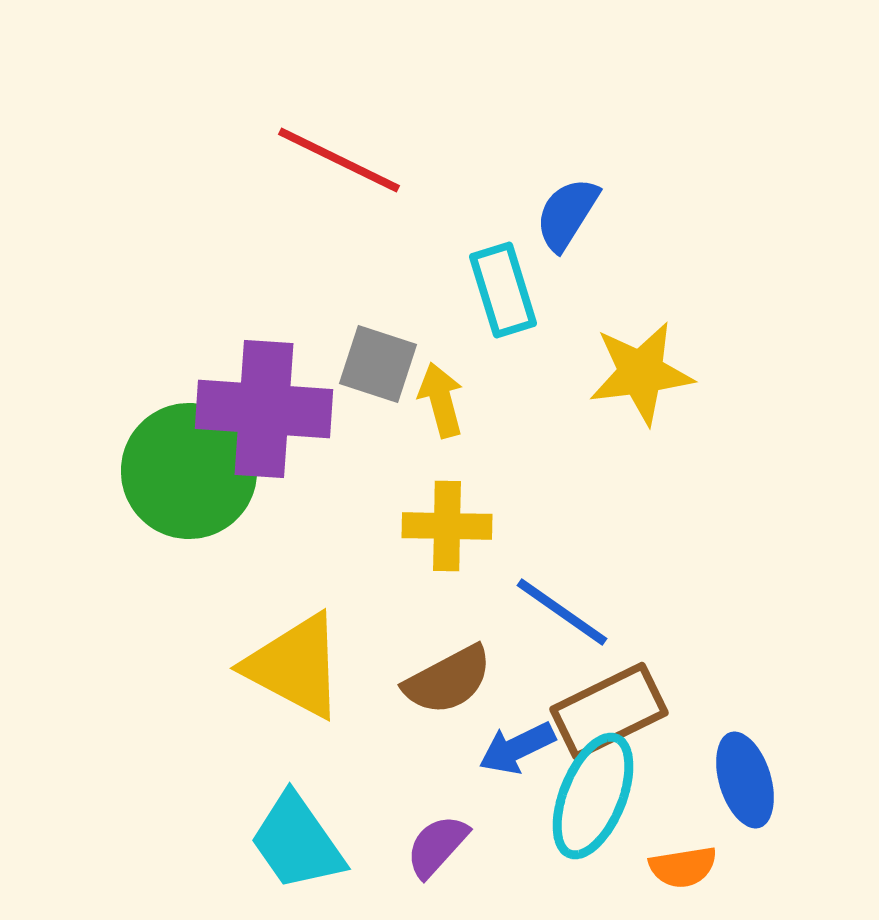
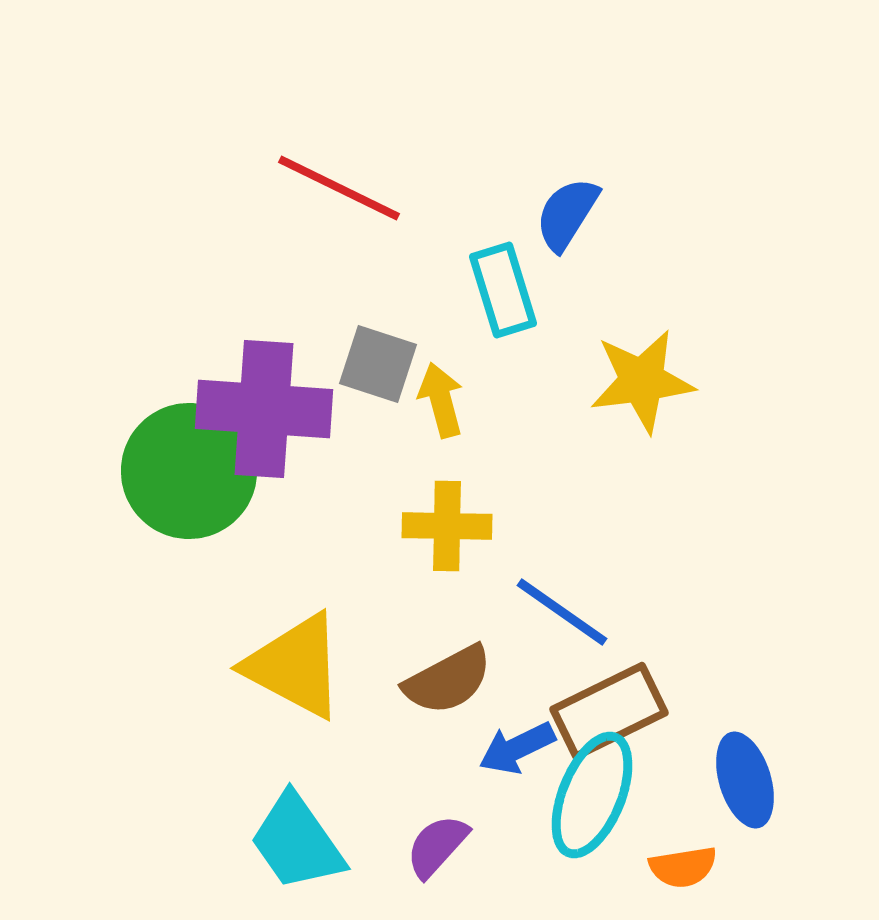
red line: moved 28 px down
yellow star: moved 1 px right, 8 px down
cyan ellipse: moved 1 px left, 1 px up
